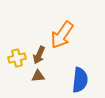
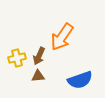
orange arrow: moved 2 px down
brown arrow: moved 1 px down
blue semicircle: rotated 65 degrees clockwise
